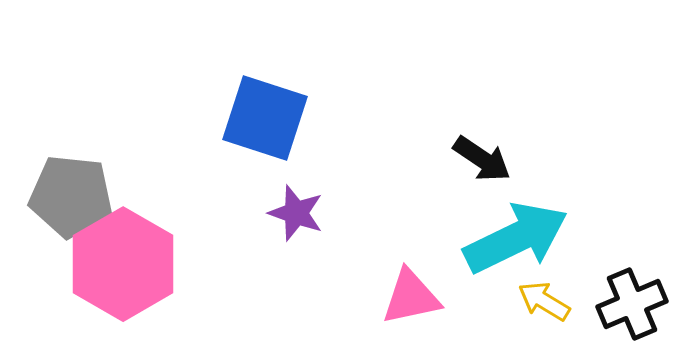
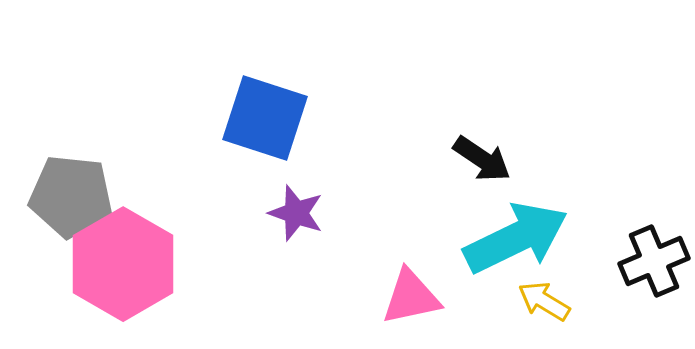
black cross: moved 22 px right, 43 px up
